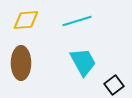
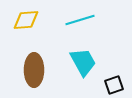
cyan line: moved 3 px right, 1 px up
brown ellipse: moved 13 px right, 7 px down
black square: rotated 18 degrees clockwise
